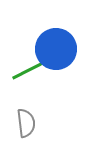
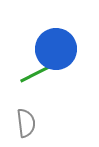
green line: moved 8 px right, 3 px down
